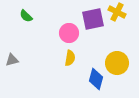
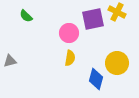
gray triangle: moved 2 px left, 1 px down
